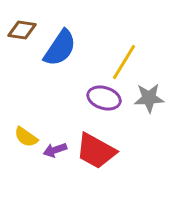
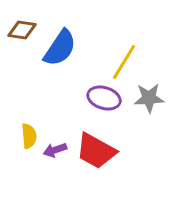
yellow semicircle: moved 3 px right, 1 px up; rotated 130 degrees counterclockwise
